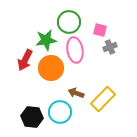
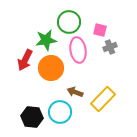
pink ellipse: moved 3 px right
brown arrow: moved 1 px left, 1 px up
